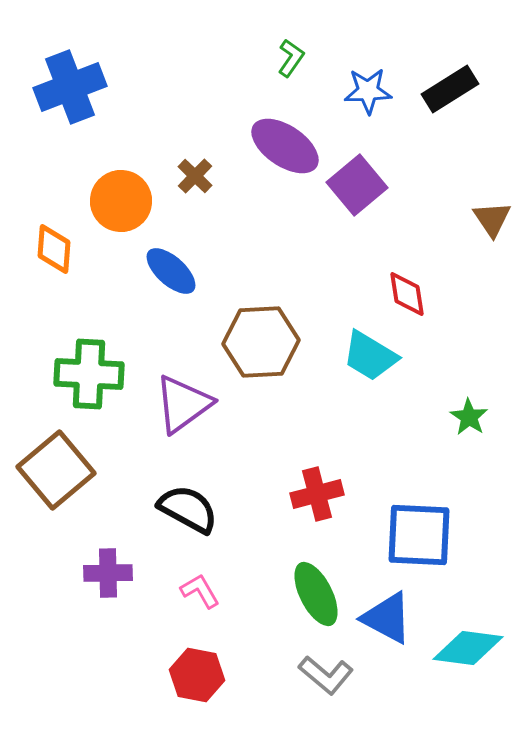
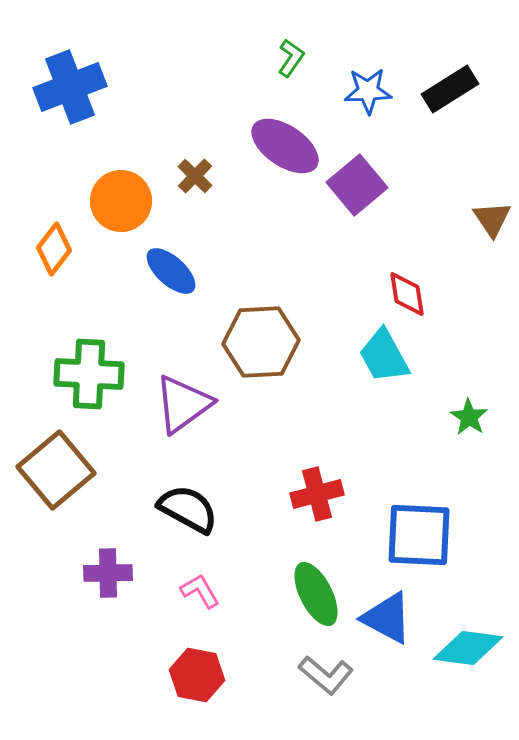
orange diamond: rotated 33 degrees clockwise
cyan trapezoid: moved 14 px right; rotated 30 degrees clockwise
